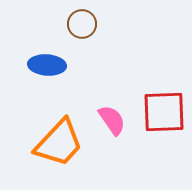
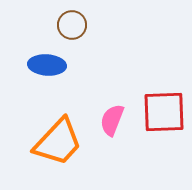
brown circle: moved 10 px left, 1 px down
pink semicircle: rotated 124 degrees counterclockwise
orange trapezoid: moved 1 px left, 1 px up
